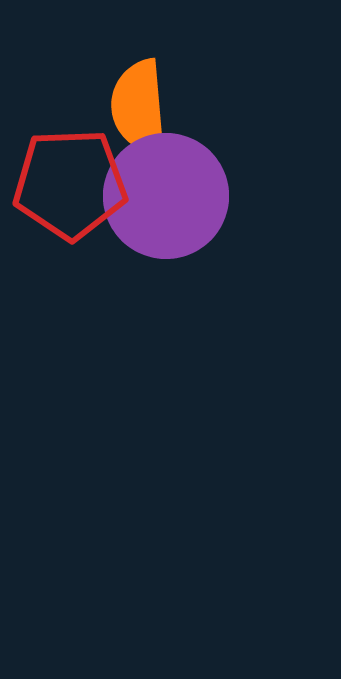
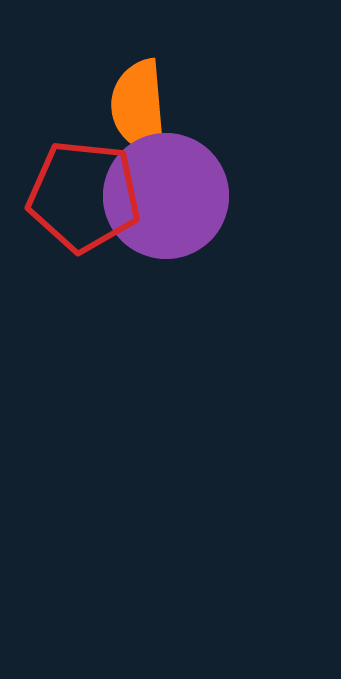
red pentagon: moved 14 px right, 12 px down; rotated 8 degrees clockwise
